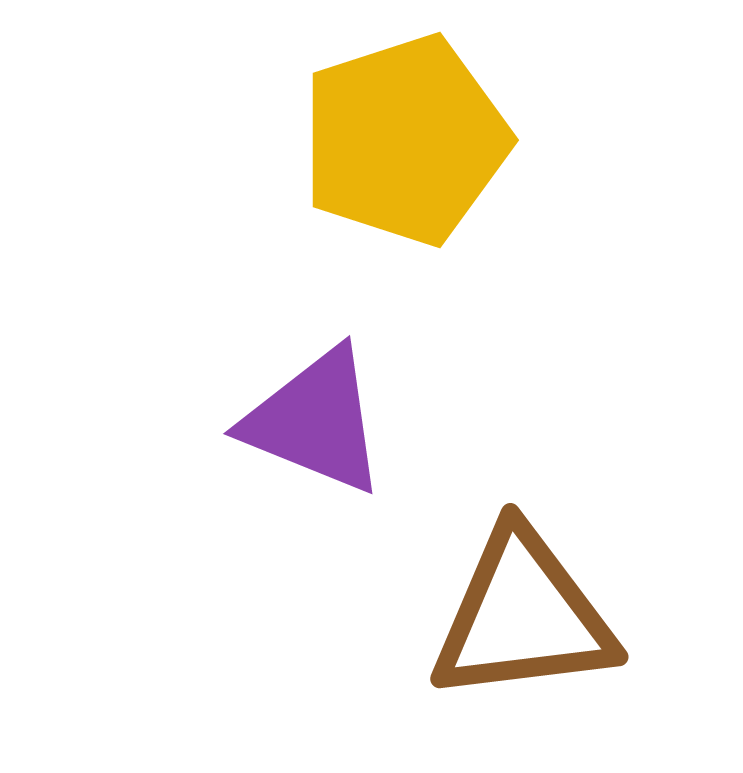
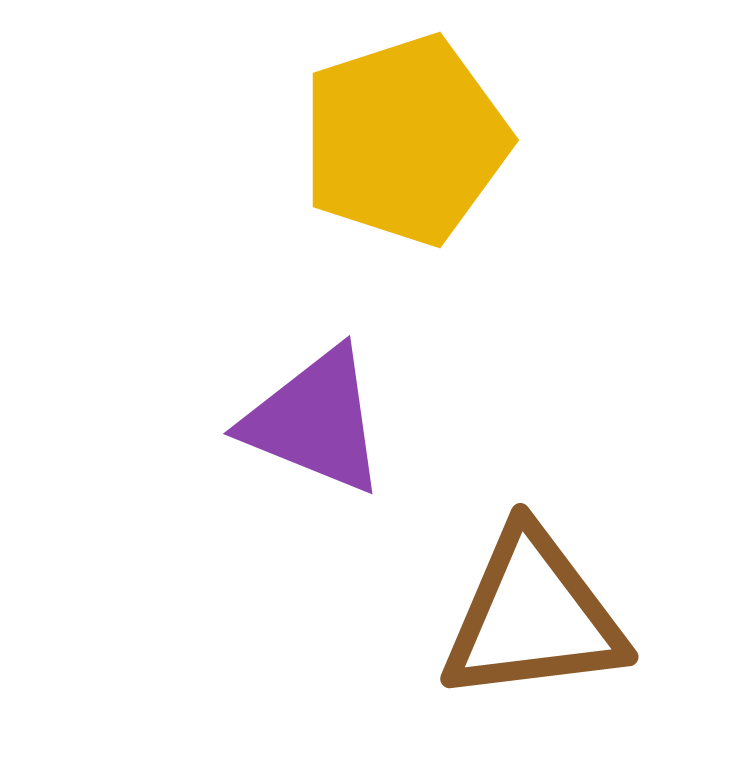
brown triangle: moved 10 px right
